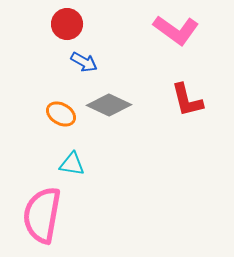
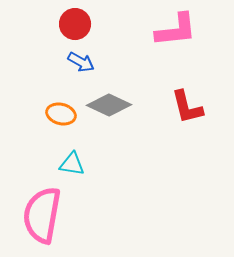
red circle: moved 8 px right
pink L-shape: rotated 42 degrees counterclockwise
blue arrow: moved 3 px left
red L-shape: moved 7 px down
orange ellipse: rotated 16 degrees counterclockwise
